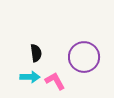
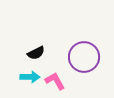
black semicircle: rotated 72 degrees clockwise
